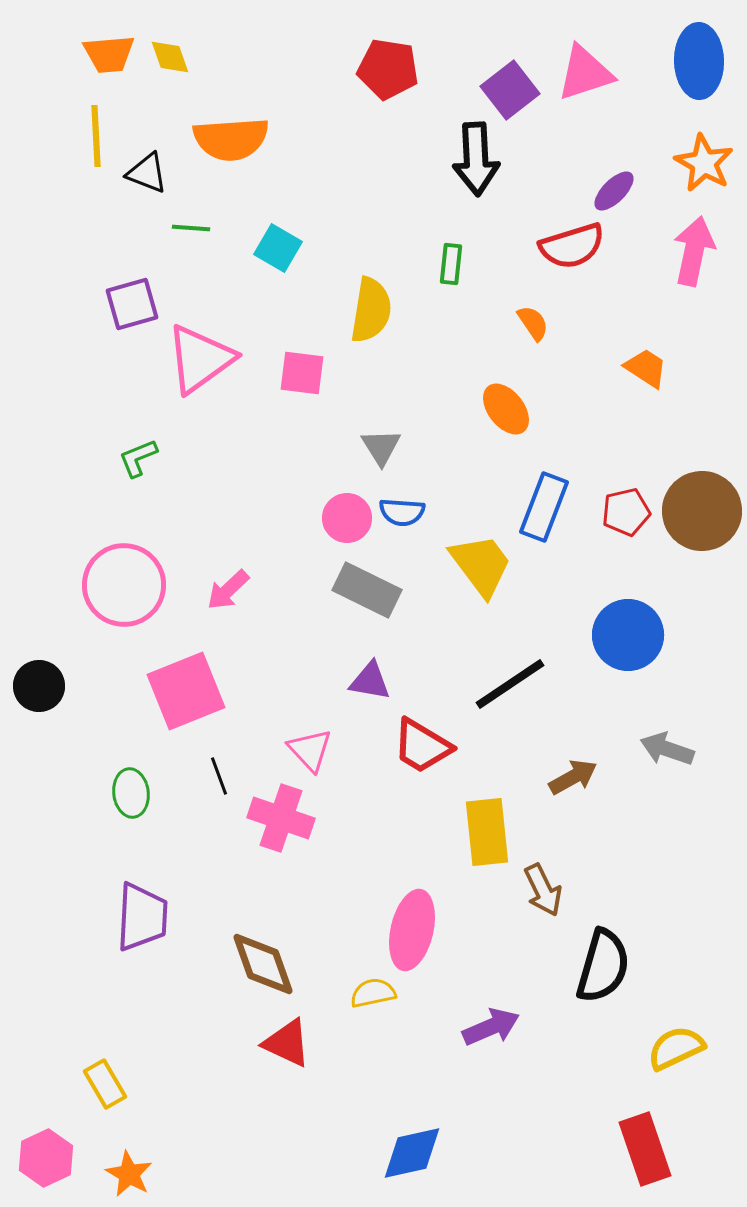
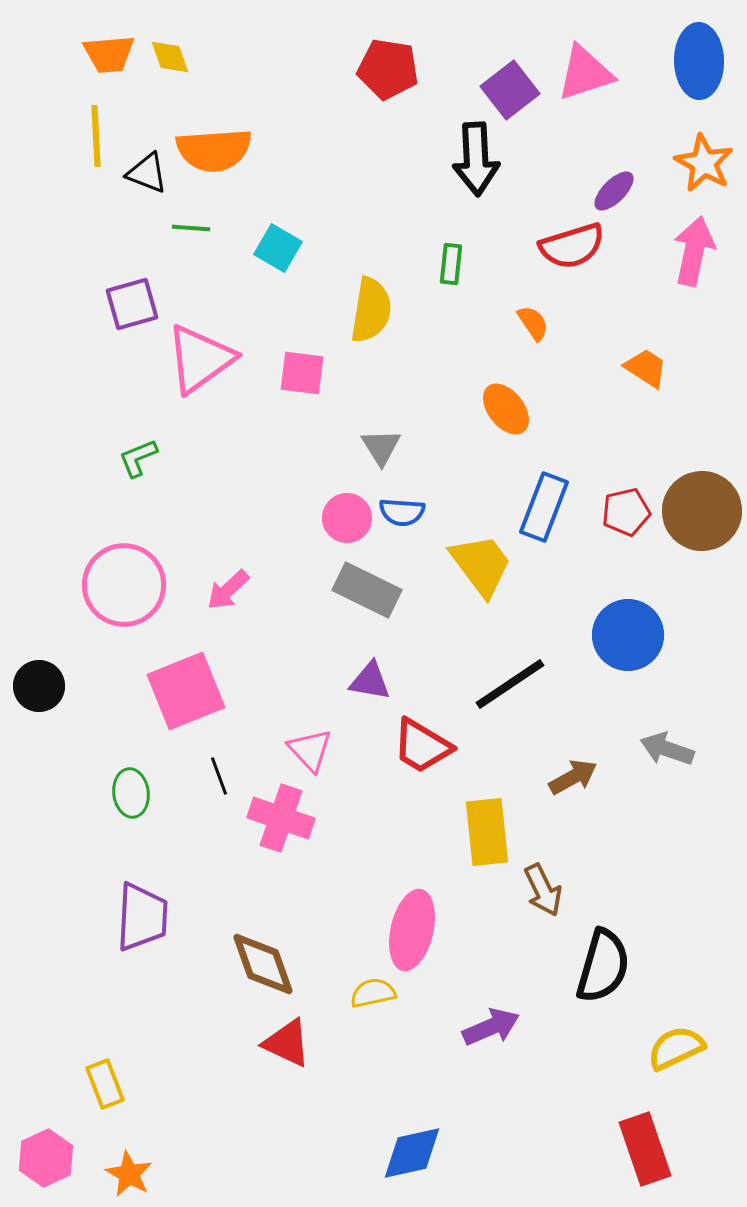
orange semicircle at (231, 139): moved 17 px left, 11 px down
yellow rectangle at (105, 1084): rotated 9 degrees clockwise
